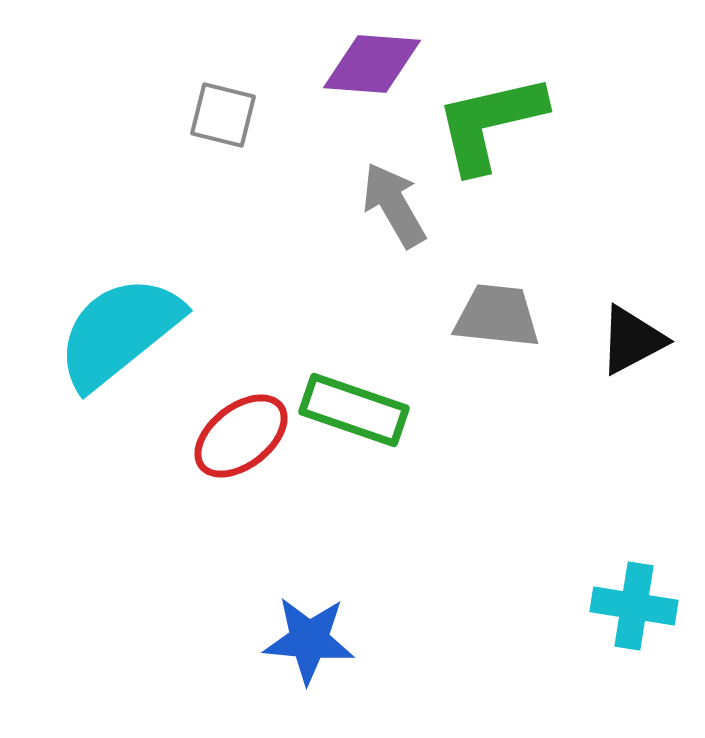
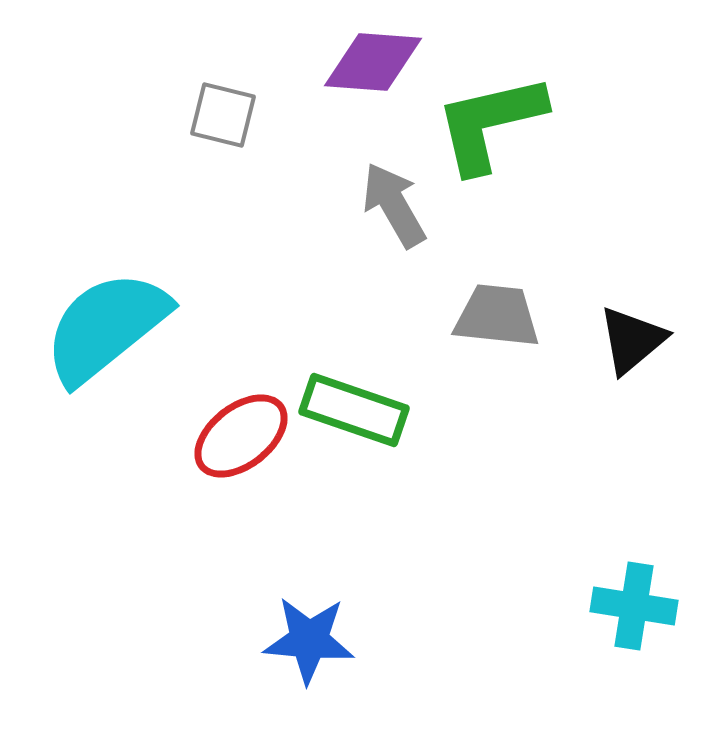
purple diamond: moved 1 px right, 2 px up
cyan semicircle: moved 13 px left, 5 px up
black triangle: rotated 12 degrees counterclockwise
